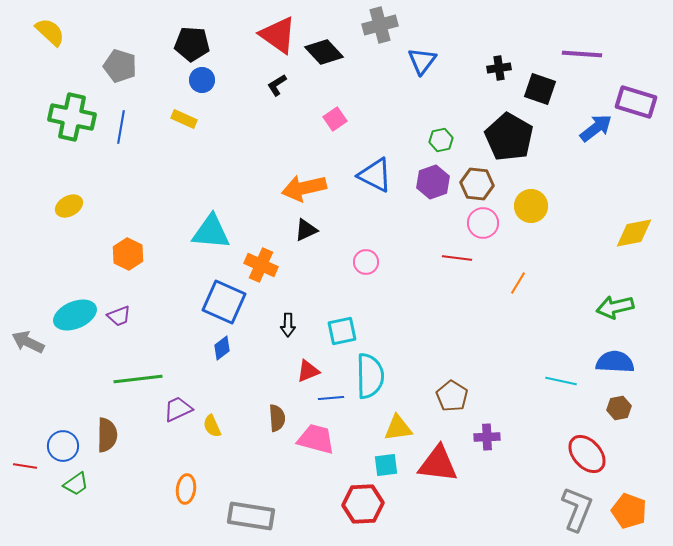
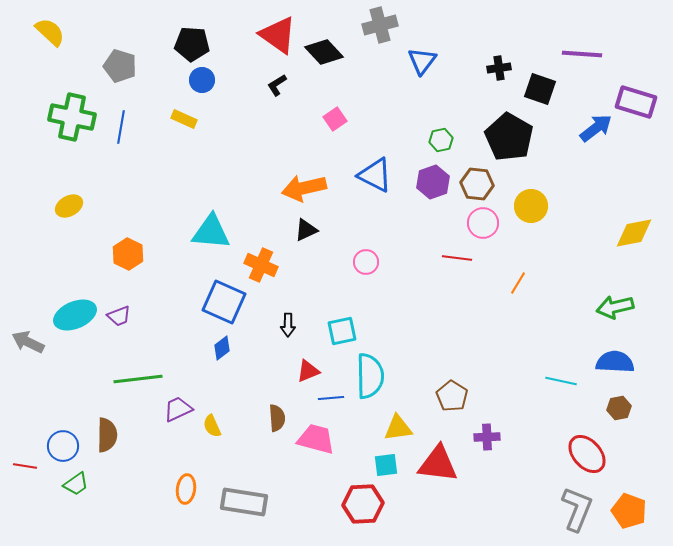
gray rectangle at (251, 516): moved 7 px left, 14 px up
